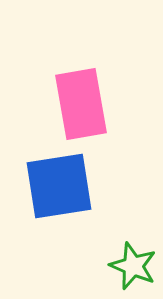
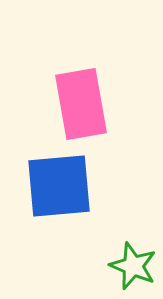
blue square: rotated 4 degrees clockwise
